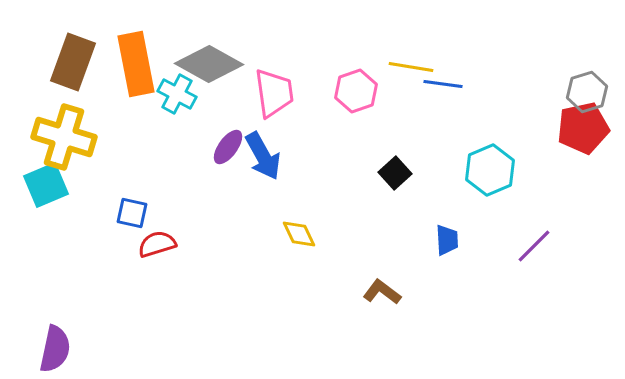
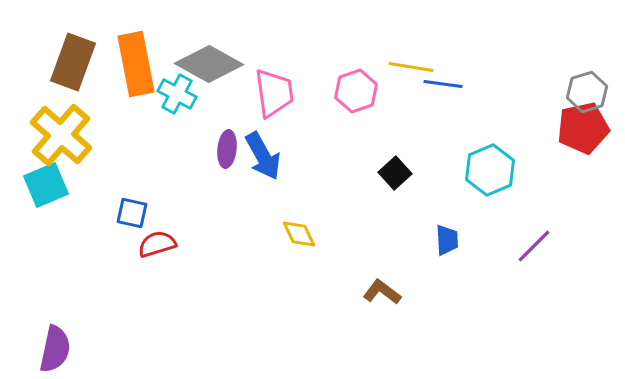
yellow cross: moved 3 px left, 2 px up; rotated 24 degrees clockwise
purple ellipse: moved 1 px left, 2 px down; rotated 30 degrees counterclockwise
